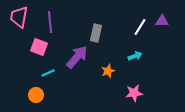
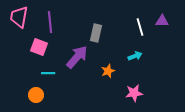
white line: rotated 48 degrees counterclockwise
cyan line: rotated 24 degrees clockwise
